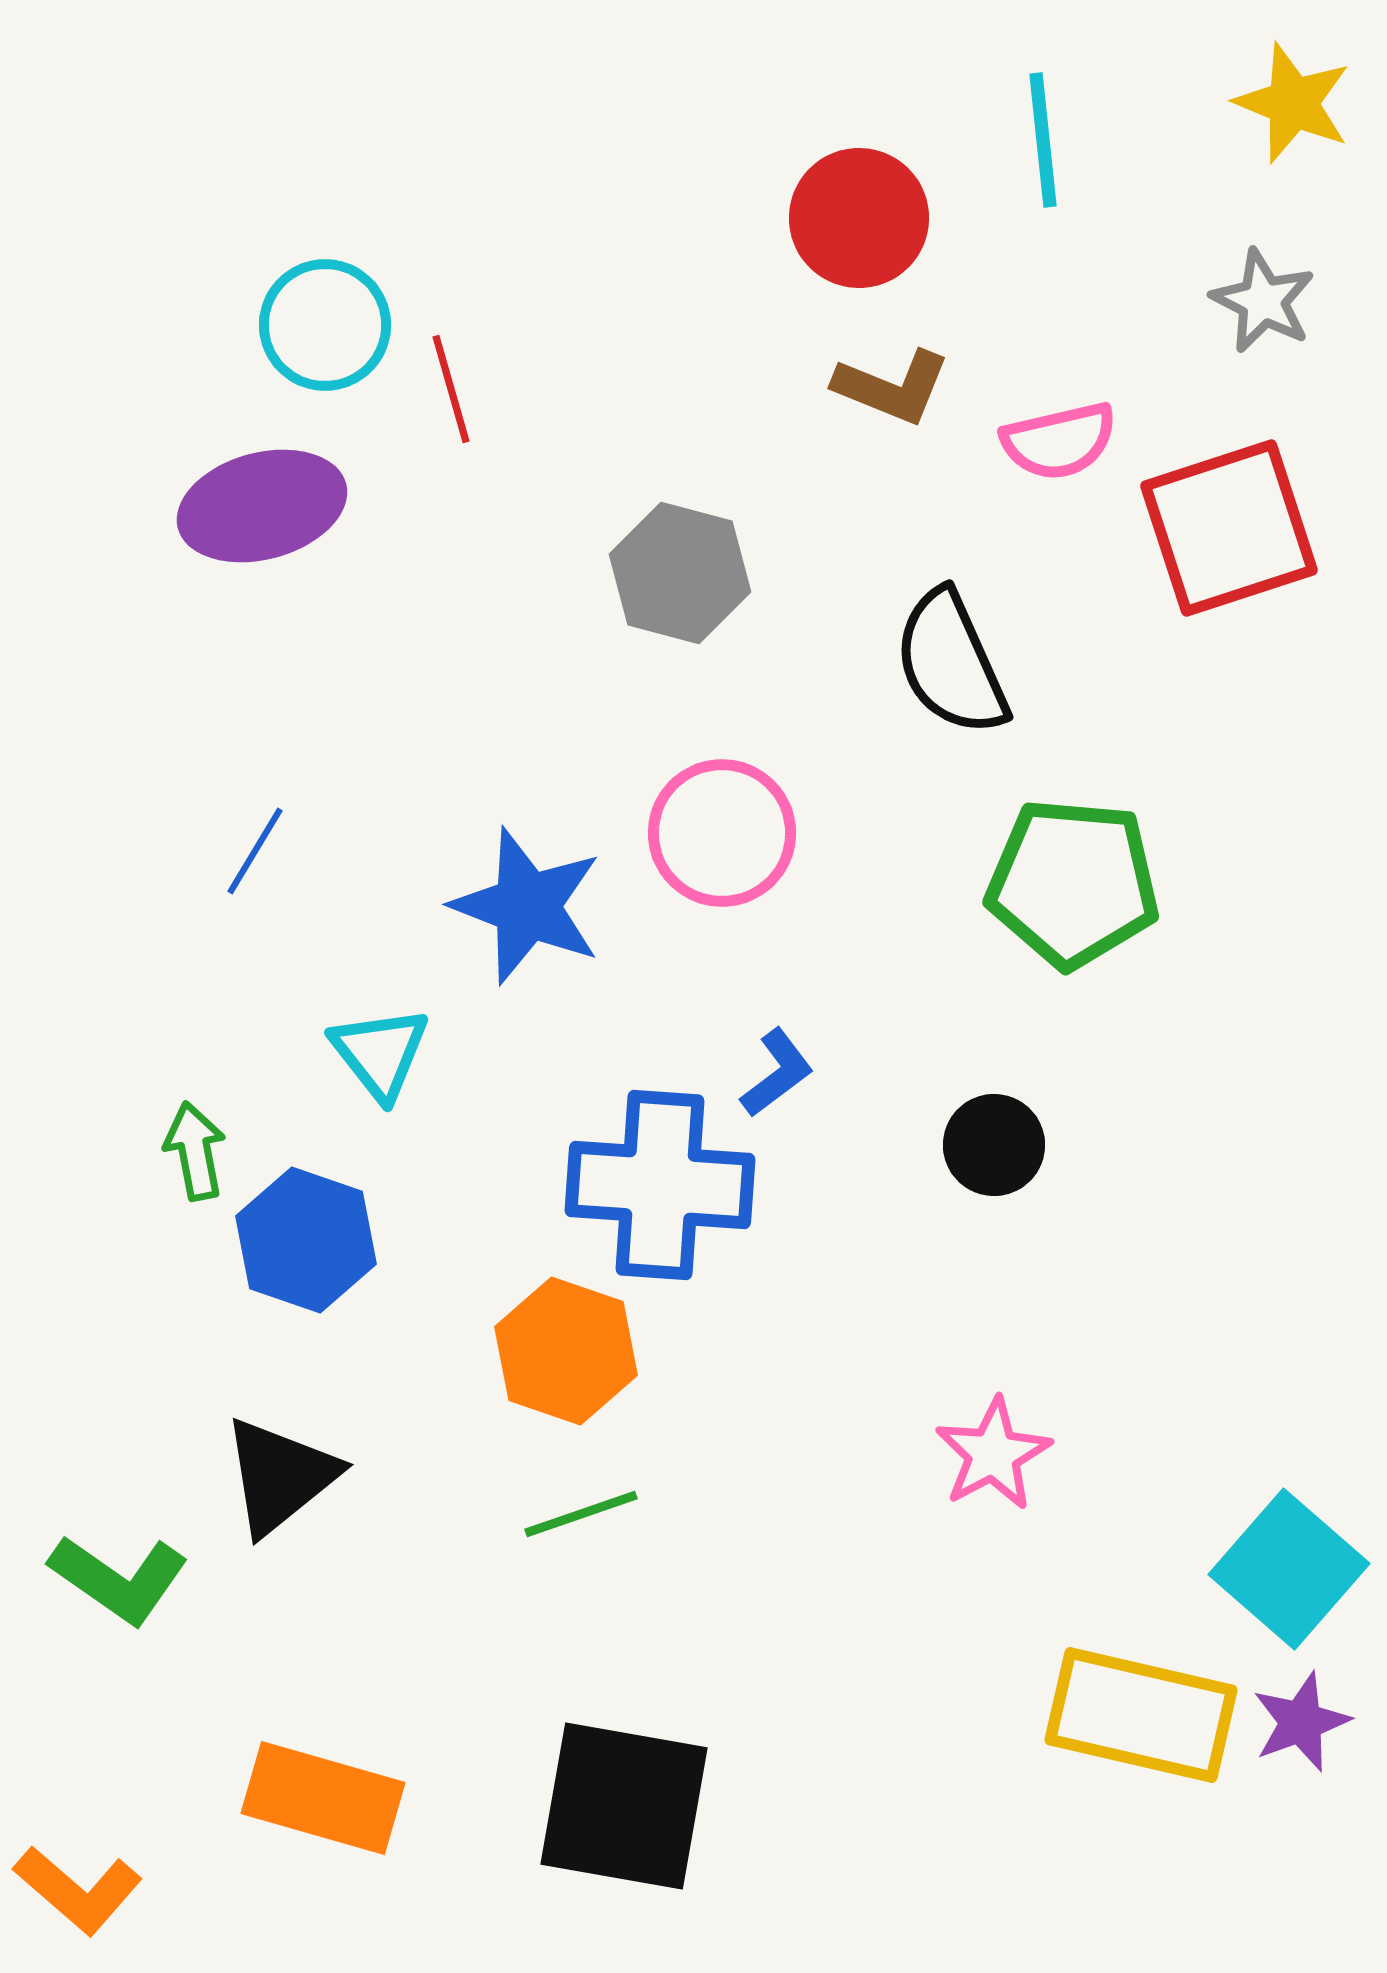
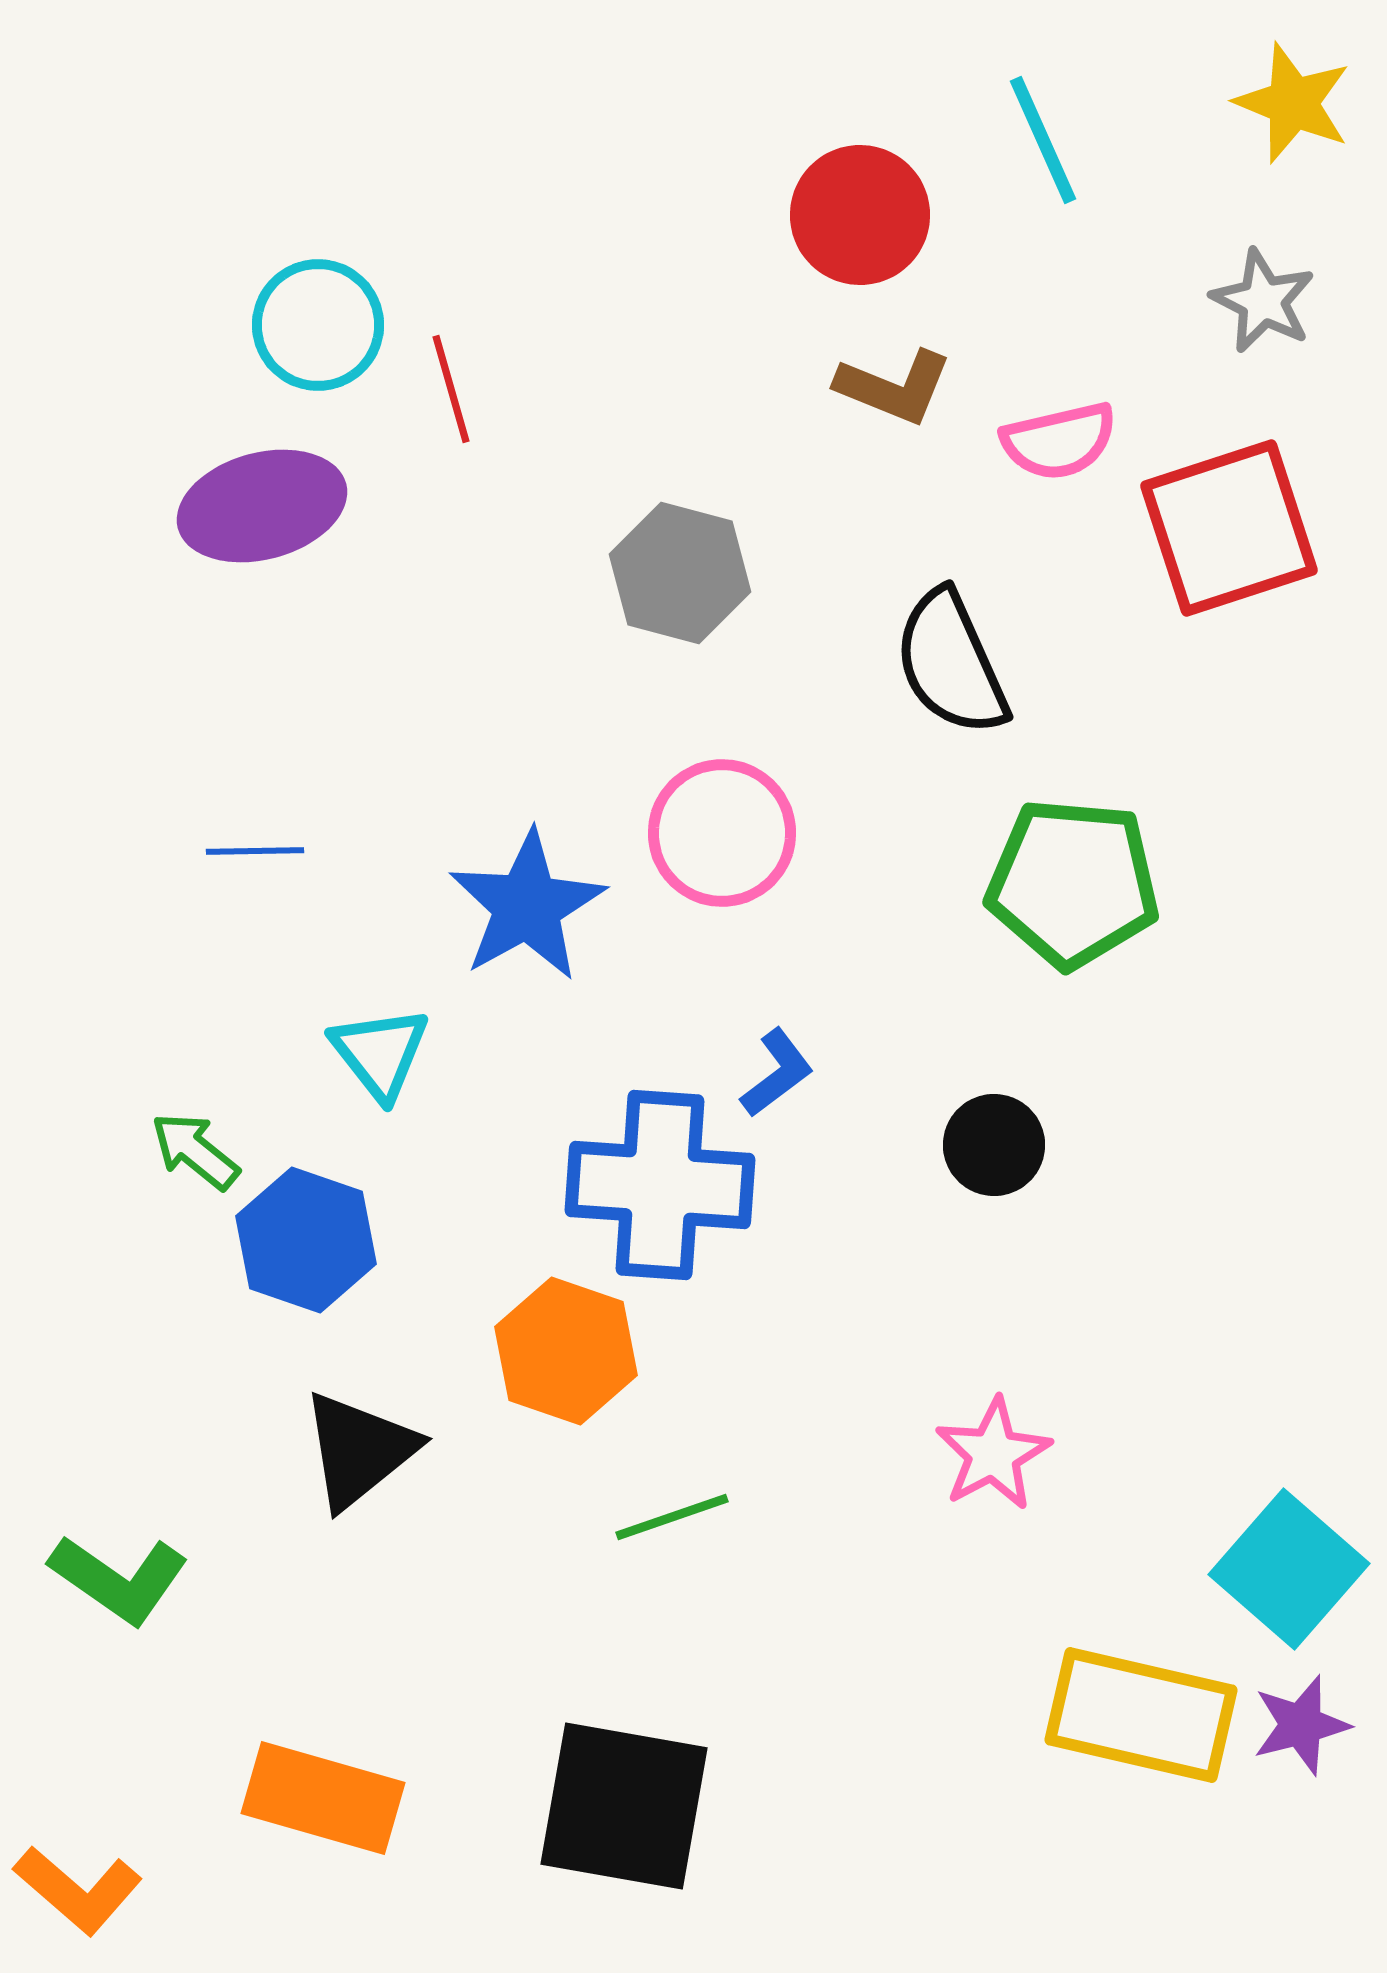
cyan line: rotated 18 degrees counterclockwise
red circle: moved 1 px right, 3 px up
cyan circle: moved 7 px left
brown L-shape: moved 2 px right
blue line: rotated 58 degrees clockwise
blue star: rotated 22 degrees clockwise
green arrow: rotated 40 degrees counterclockwise
black triangle: moved 79 px right, 26 px up
green line: moved 91 px right, 3 px down
purple star: moved 3 px down; rotated 6 degrees clockwise
